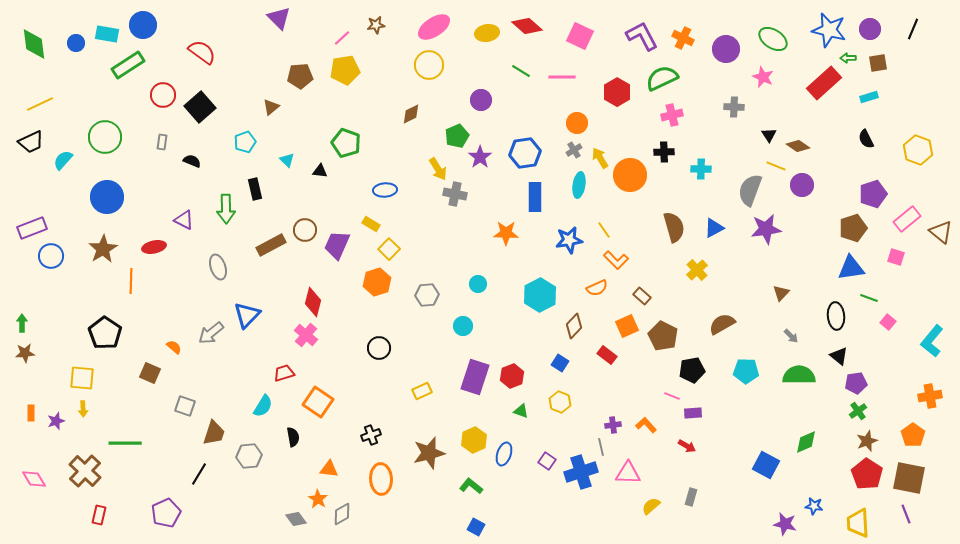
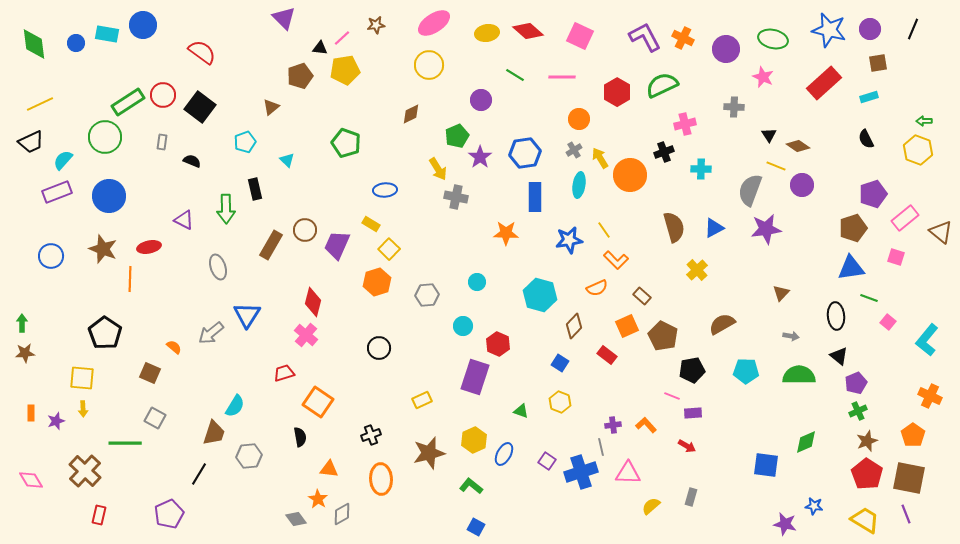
purple triangle at (279, 18): moved 5 px right
red diamond at (527, 26): moved 1 px right, 5 px down
pink ellipse at (434, 27): moved 4 px up
purple L-shape at (642, 36): moved 3 px right, 1 px down
green ellipse at (773, 39): rotated 20 degrees counterclockwise
green arrow at (848, 58): moved 76 px right, 63 px down
green rectangle at (128, 65): moved 37 px down
green line at (521, 71): moved 6 px left, 4 px down
brown pentagon at (300, 76): rotated 15 degrees counterclockwise
green semicircle at (662, 78): moved 7 px down
black square at (200, 107): rotated 12 degrees counterclockwise
pink cross at (672, 115): moved 13 px right, 9 px down
orange circle at (577, 123): moved 2 px right, 4 px up
black cross at (664, 152): rotated 18 degrees counterclockwise
black triangle at (320, 171): moved 123 px up
gray cross at (455, 194): moved 1 px right, 3 px down
blue circle at (107, 197): moved 2 px right, 1 px up
pink rectangle at (907, 219): moved 2 px left, 1 px up
purple rectangle at (32, 228): moved 25 px right, 36 px up
brown rectangle at (271, 245): rotated 32 degrees counterclockwise
red ellipse at (154, 247): moved 5 px left
brown star at (103, 249): rotated 20 degrees counterclockwise
orange line at (131, 281): moved 1 px left, 2 px up
cyan circle at (478, 284): moved 1 px left, 2 px up
cyan hexagon at (540, 295): rotated 16 degrees counterclockwise
blue triangle at (247, 315): rotated 12 degrees counterclockwise
gray arrow at (791, 336): rotated 35 degrees counterclockwise
cyan L-shape at (932, 341): moved 5 px left, 1 px up
red hexagon at (512, 376): moved 14 px left, 32 px up; rotated 15 degrees counterclockwise
purple pentagon at (856, 383): rotated 15 degrees counterclockwise
yellow rectangle at (422, 391): moved 9 px down
orange cross at (930, 396): rotated 35 degrees clockwise
gray square at (185, 406): moved 30 px left, 12 px down; rotated 10 degrees clockwise
cyan semicircle at (263, 406): moved 28 px left
green cross at (858, 411): rotated 12 degrees clockwise
black semicircle at (293, 437): moved 7 px right
blue ellipse at (504, 454): rotated 10 degrees clockwise
blue square at (766, 465): rotated 20 degrees counterclockwise
pink diamond at (34, 479): moved 3 px left, 1 px down
purple pentagon at (166, 513): moved 3 px right, 1 px down
yellow trapezoid at (858, 523): moved 7 px right, 3 px up; rotated 124 degrees clockwise
